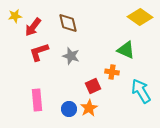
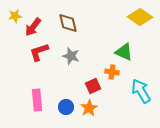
green triangle: moved 2 px left, 2 px down
blue circle: moved 3 px left, 2 px up
